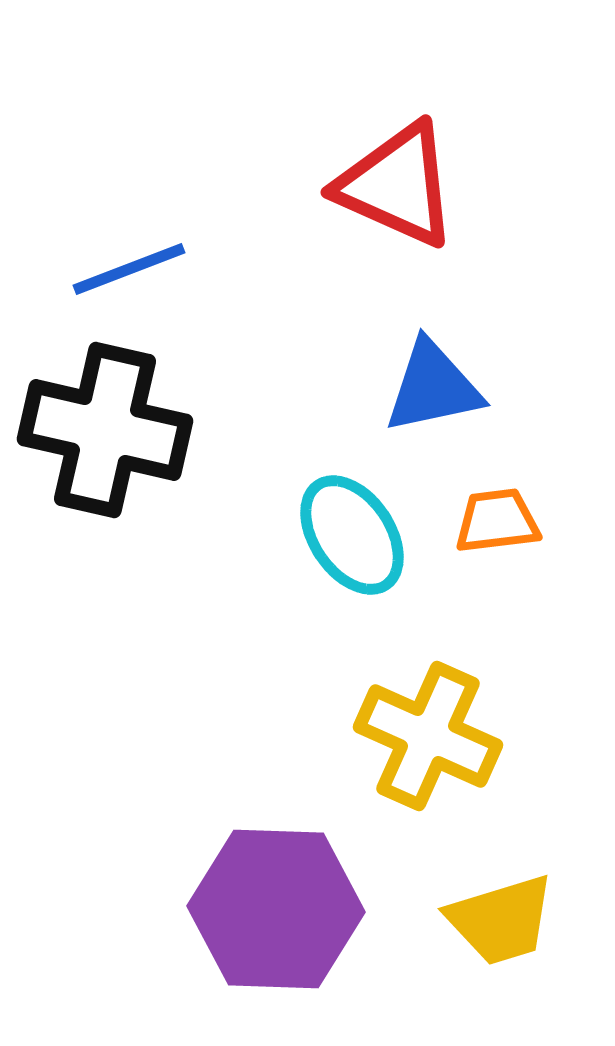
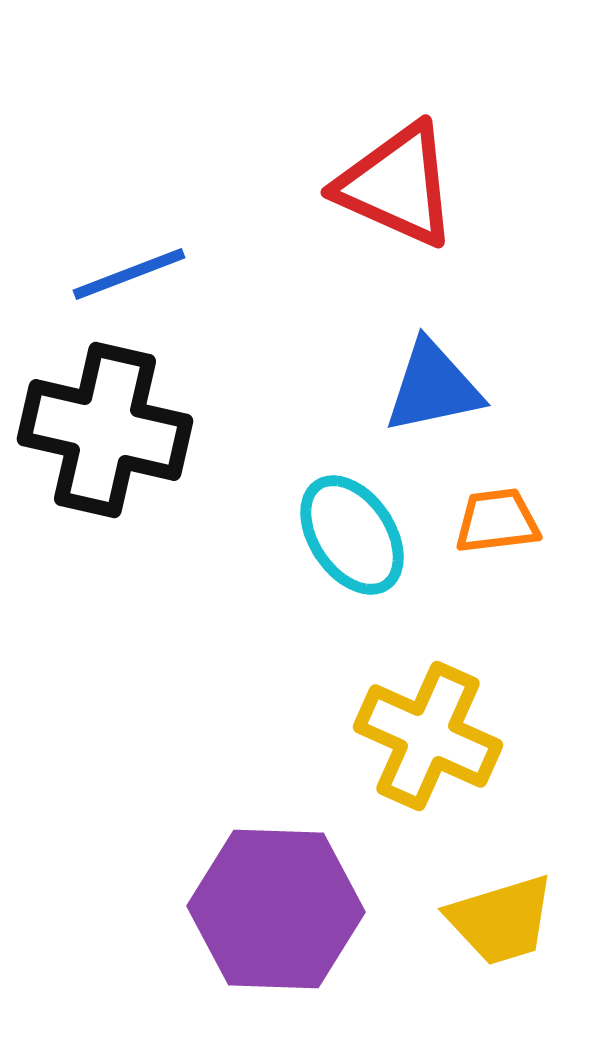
blue line: moved 5 px down
